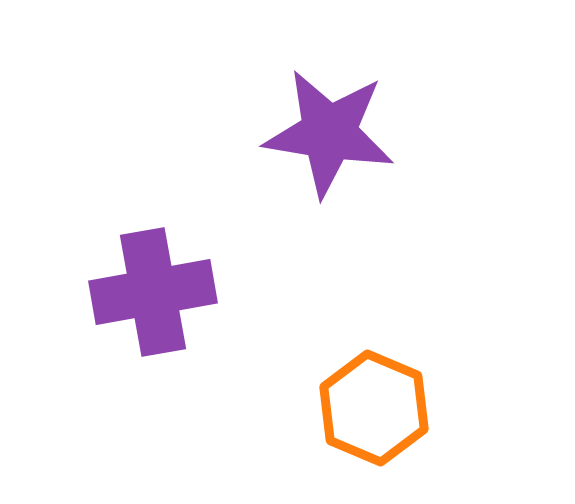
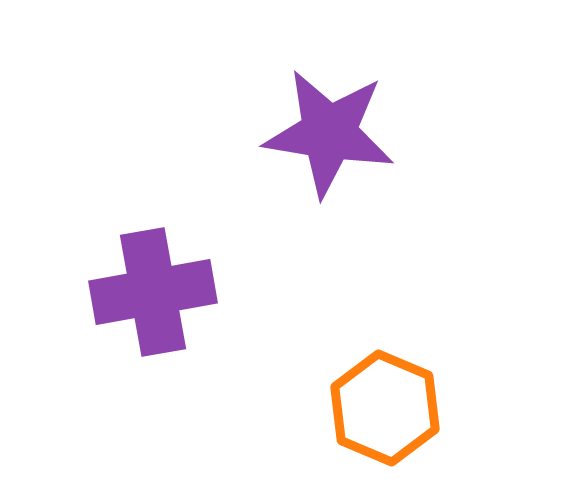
orange hexagon: moved 11 px right
